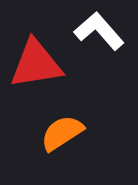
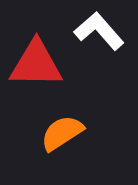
red triangle: rotated 10 degrees clockwise
